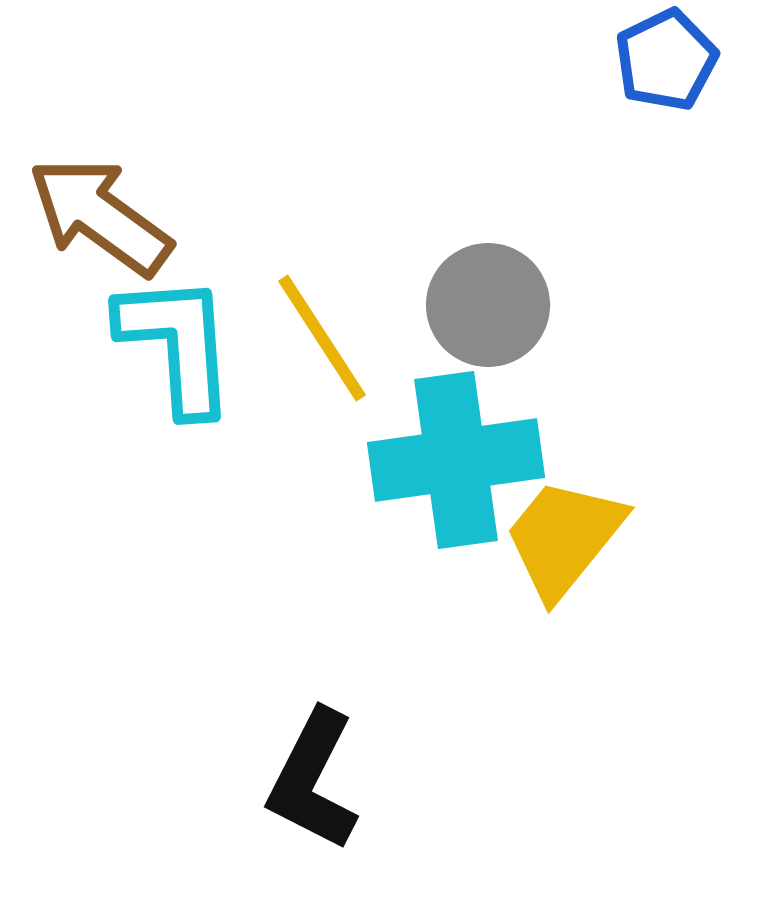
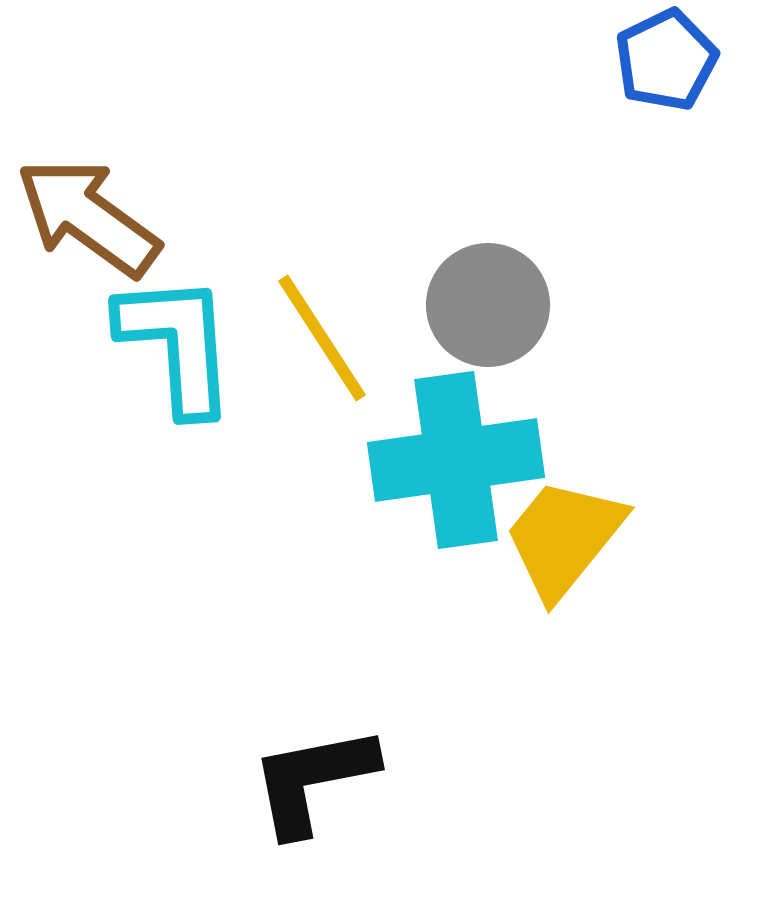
brown arrow: moved 12 px left, 1 px down
black L-shape: rotated 52 degrees clockwise
